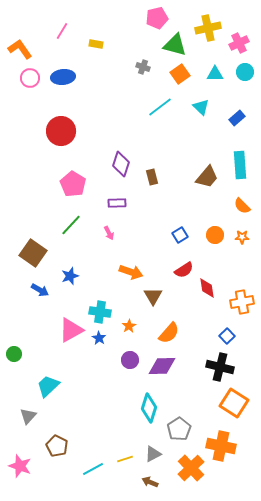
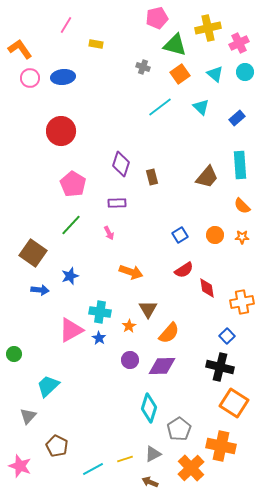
pink line at (62, 31): moved 4 px right, 6 px up
cyan triangle at (215, 74): rotated 42 degrees clockwise
blue arrow at (40, 290): rotated 24 degrees counterclockwise
brown triangle at (153, 296): moved 5 px left, 13 px down
